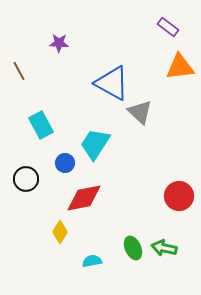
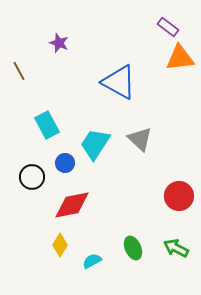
purple star: rotated 18 degrees clockwise
orange triangle: moved 9 px up
blue triangle: moved 7 px right, 1 px up
gray triangle: moved 27 px down
cyan rectangle: moved 6 px right
black circle: moved 6 px right, 2 px up
red diamond: moved 12 px left, 7 px down
yellow diamond: moved 13 px down
green arrow: moved 12 px right; rotated 15 degrees clockwise
cyan semicircle: rotated 18 degrees counterclockwise
